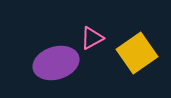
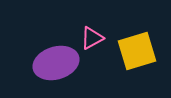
yellow square: moved 2 px up; rotated 18 degrees clockwise
